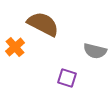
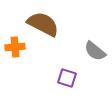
orange cross: rotated 36 degrees clockwise
gray semicircle: rotated 25 degrees clockwise
